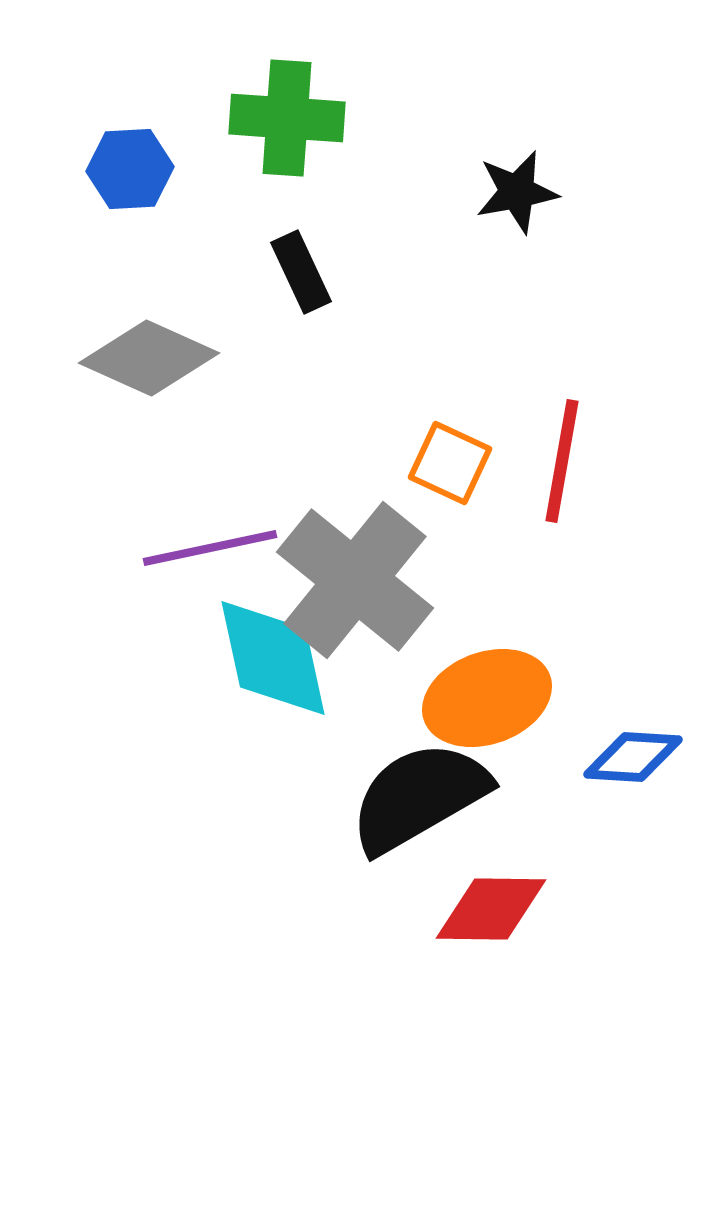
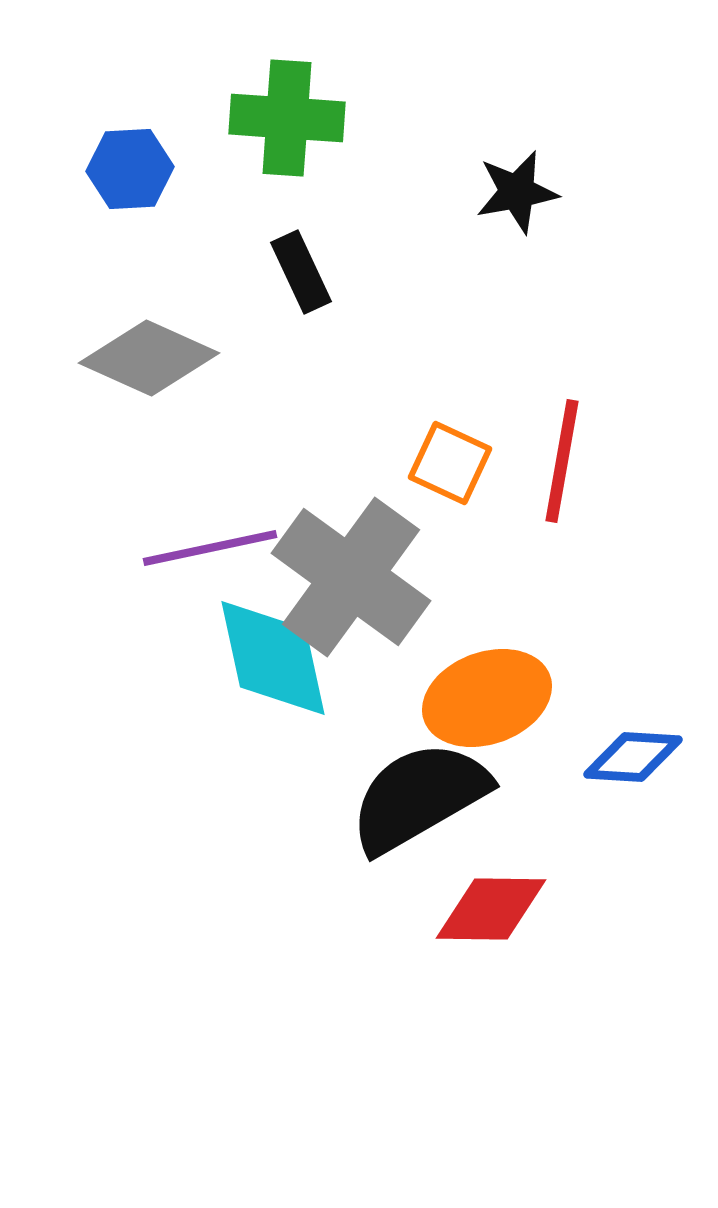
gray cross: moved 4 px left, 3 px up; rotated 3 degrees counterclockwise
